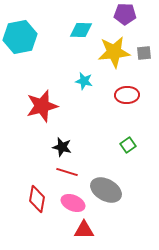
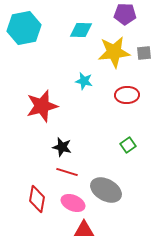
cyan hexagon: moved 4 px right, 9 px up
